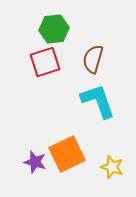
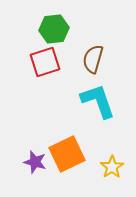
yellow star: rotated 20 degrees clockwise
